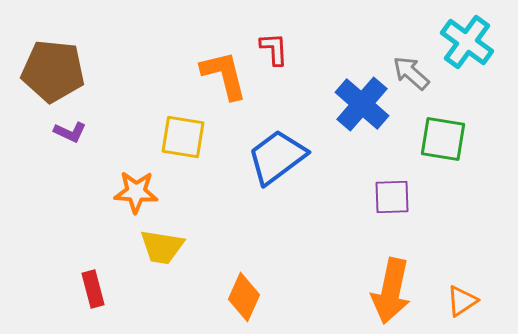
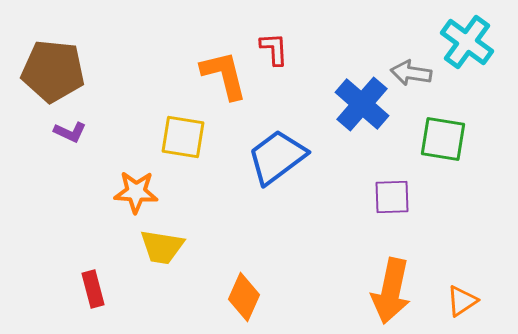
gray arrow: rotated 33 degrees counterclockwise
